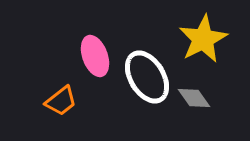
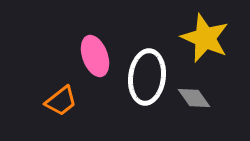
yellow star: moved 2 px right, 1 px up; rotated 21 degrees counterclockwise
white ellipse: rotated 38 degrees clockwise
